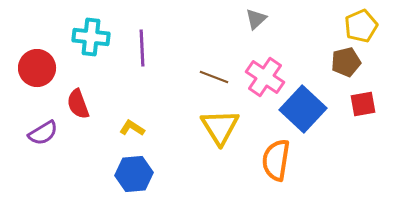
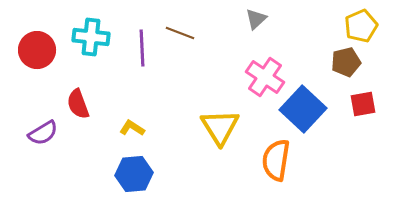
red circle: moved 18 px up
brown line: moved 34 px left, 44 px up
